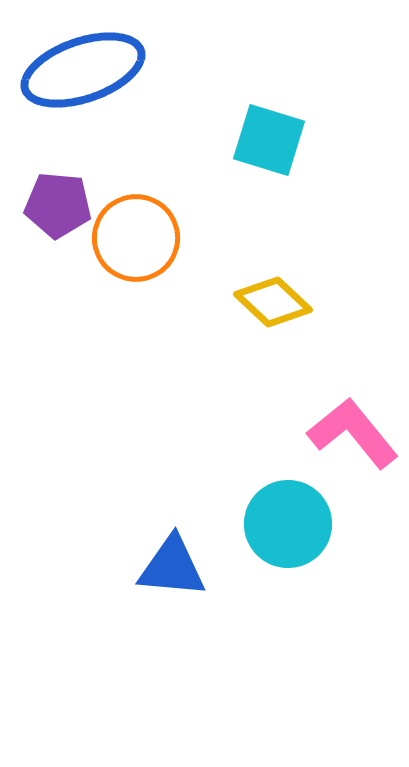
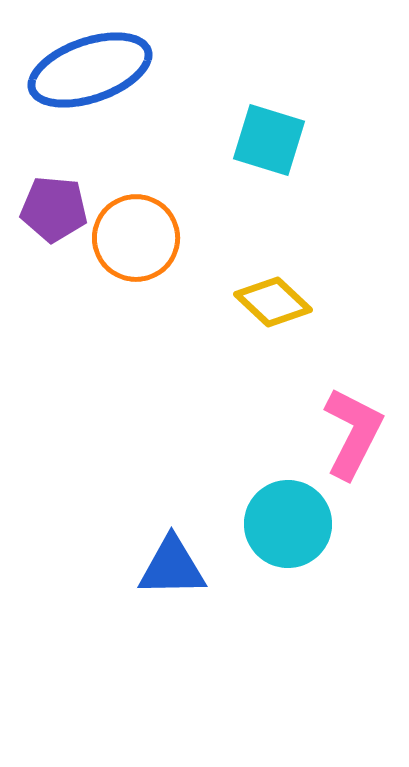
blue ellipse: moved 7 px right
purple pentagon: moved 4 px left, 4 px down
pink L-shape: rotated 66 degrees clockwise
blue triangle: rotated 6 degrees counterclockwise
